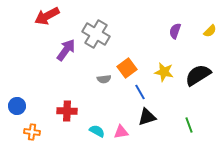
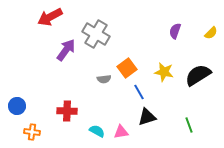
red arrow: moved 3 px right, 1 px down
yellow semicircle: moved 1 px right, 2 px down
blue line: moved 1 px left
